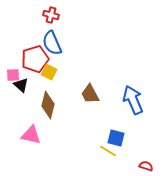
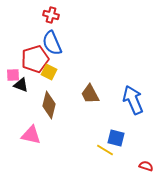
black triangle: rotated 21 degrees counterclockwise
brown diamond: moved 1 px right
yellow line: moved 3 px left, 1 px up
